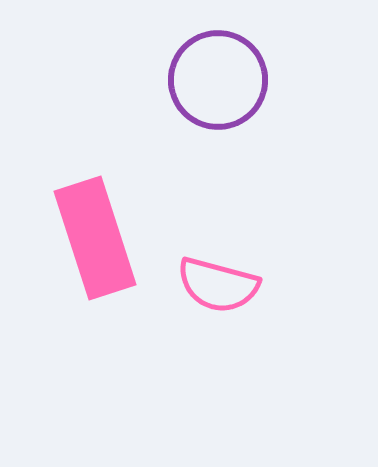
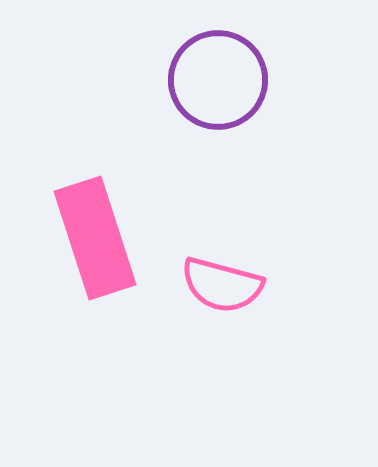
pink semicircle: moved 4 px right
